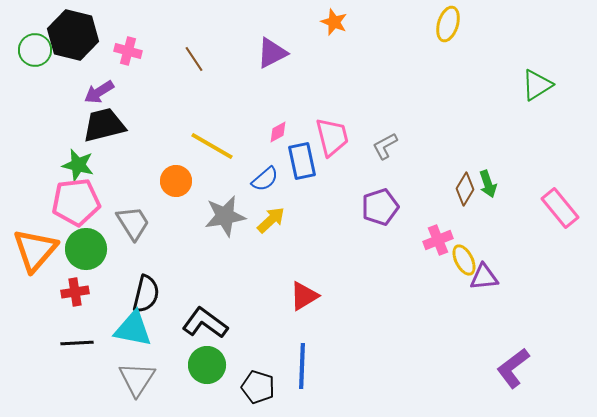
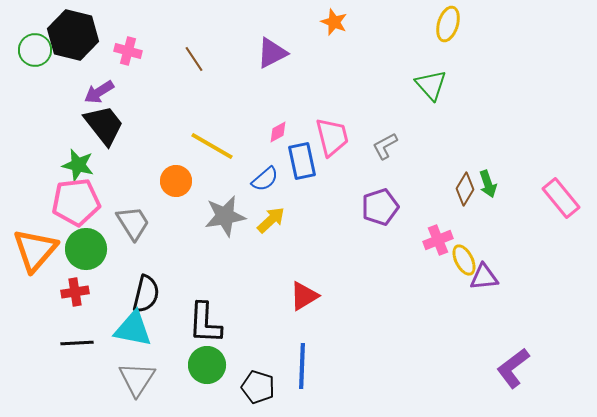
green triangle at (537, 85): moved 106 px left; rotated 40 degrees counterclockwise
black trapezoid at (104, 125): rotated 66 degrees clockwise
pink rectangle at (560, 208): moved 1 px right, 10 px up
black L-shape at (205, 323): rotated 123 degrees counterclockwise
